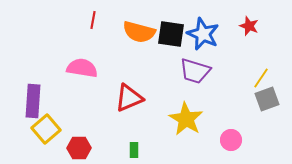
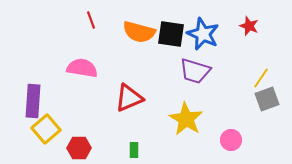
red line: moved 2 px left; rotated 30 degrees counterclockwise
